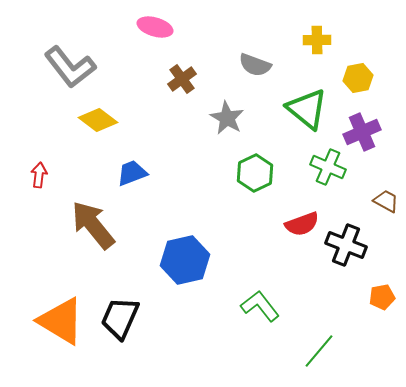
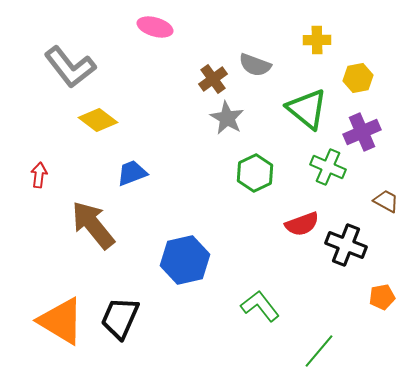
brown cross: moved 31 px right
